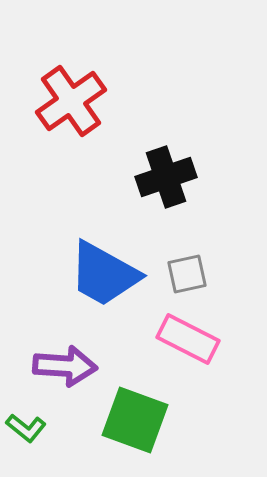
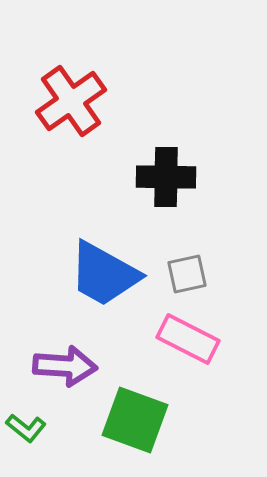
black cross: rotated 20 degrees clockwise
